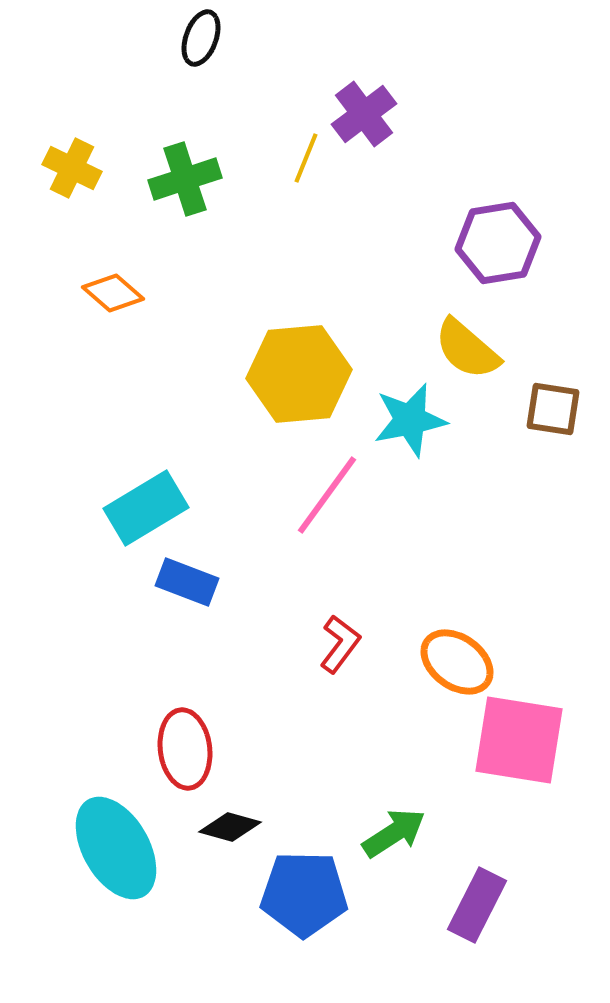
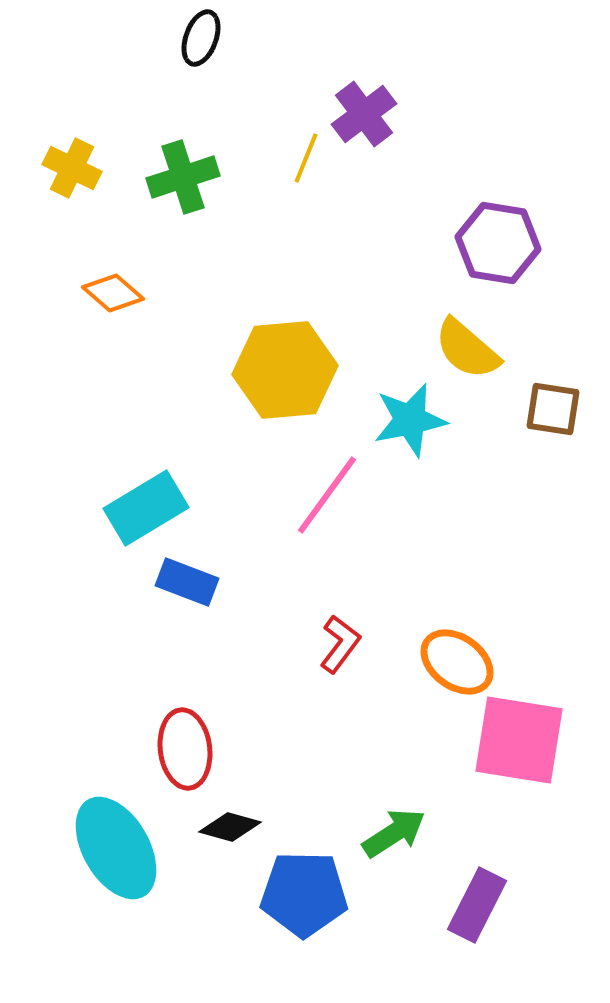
green cross: moved 2 px left, 2 px up
purple hexagon: rotated 18 degrees clockwise
yellow hexagon: moved 14 px left, 4 px up
